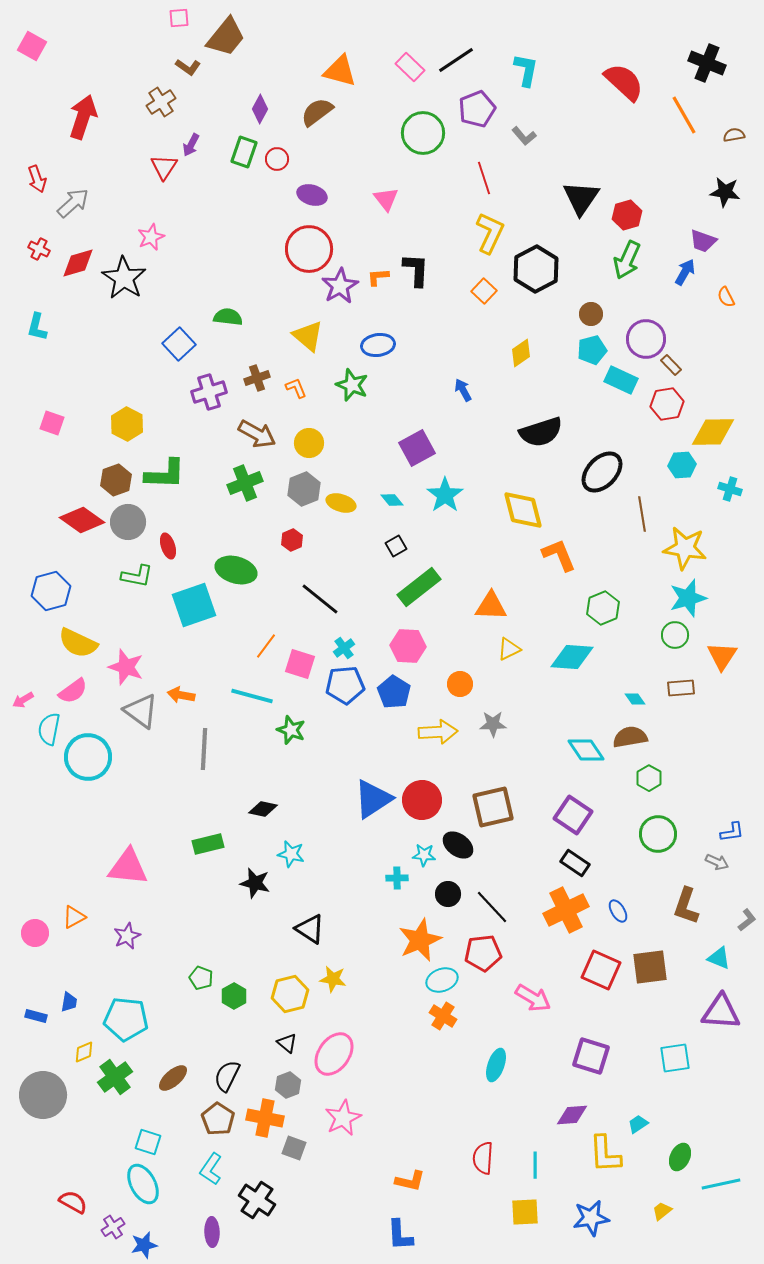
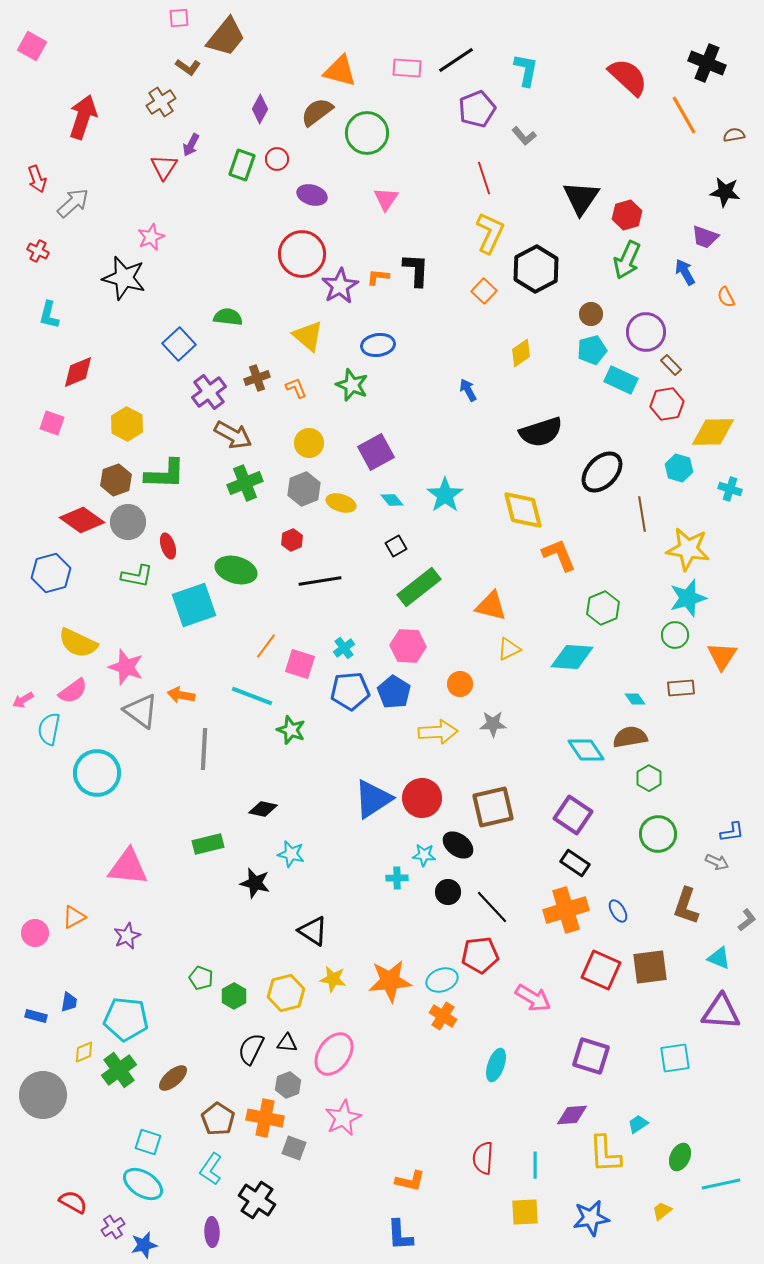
pink rectangle at (410, 67): moved 3 px left, 1 px down; rotated 40 degrees counterclockwise
red semicircle at (624, 82): moved 4 px right, 5 px up
green circle at (423, 133): moved 56 px left
green rectangle at (244, 152): moved 2 px left, 13 px down
pink triangle at (386, 199): rotated 12 degrees clockwise
purple trapezoid at (703, 241): moved 2 px right, 4 px up
red cross at (39, 249): moved 1 px left, 2 px down
red circle at (309, 249): moved 7 px left, 5 px down
red diamond at (78, 263): moved 109 px down; rotated 6 degrees counterclockwise
blue arrow at (685, 272): rotated 60 degrees counterclockwise
orange L-shape at (378, 277): rotated 10 degrees clockwise
black star at (124, 278): rotated 18 degrees counterclockwise
cyan L-shape at (37, 327): moved 12 px right, 12 px up
purple circle at (646, 339): moved 7 px up
blue arrow at (463, 390): moved 5 px right
purple cross at (209, 392): rotated 20 degrees counterclockwise
brown arrow at (257, 434): moved 24 px left, 1 px down
purple square at (417, 448): moved 41 px left, 4 px down
cyan hexagon at (682, 465): moved 3 px left, 3 px down; rotated 20 degrees clockwise
yellow star at (685, 548): moved 3 px right, 1 px down
blue hexagon at (51, 591): moved 18 px up
black line at (320, 599): moved 18 px up; rotated 48 degrees counterclockwise
orange triangle at (491, 606): rotated 12 degrees clockwise
blue pentagon at (345, 685): moved 5 px right, 6 px down
cyan line at (252, 696): rotated 6 degrees clockwise
cyan circle at (88, 757): moved 9 px right, 16 px down
red circle at (422, 800): moved 2 px up
black circle at (448, 894): moved 2 px up
orange cross at (566, 910): rotated 9 degrees clockwise
black triangle at (310, 929): moved 3 px right, 2 px down
orange star at (420, 940): moved 30 px left, 41 px down; rotated 18 degrees clockwise
red pentagon at (483, 953): moved 3 px left, 2 px down
yellow hexagon at (290, 994): moved 4 px left, 1 px up
black triangle at (287, 1043): rotated 35 degrees counterclockwise
black semicircle at (227, 1076): moved 24 px right, 27 px up
green cross at (115, 1077): moved 4 px right, 7 px up
cyan ellipse at (143, 1184): rotated 30 degrees counterclockwise
